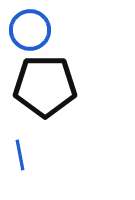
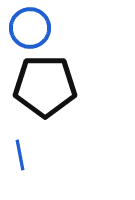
blue circle: moved 2 px up
